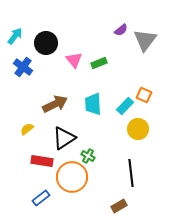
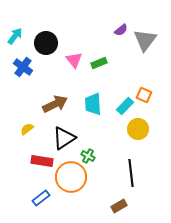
orange circle: moved 1 px left
